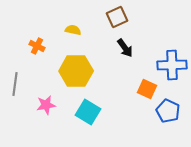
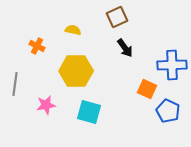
cyan square: moved 1 px right; rotated 15 degrees counterclockwise
